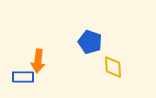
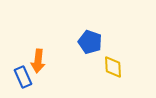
blue rectangle: rotated 65 degrees clockwise
